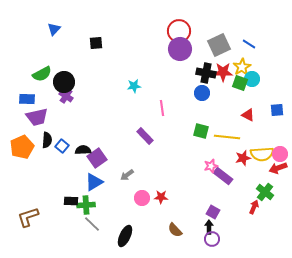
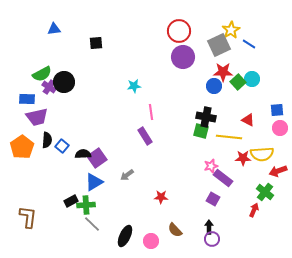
blue triangle at (54, 29): rotated 40 degrees clockwise
purple circle at (180, 49): moved 3 px right, 8 px down
yellow star at (242, 67): moved 11 px left, 37 px up
black cross at (206, 73): moved 44 px down
green square at (240, 83): moved 2 px left, 1 px up; rotated 28 degrees clockwise
blue circle at (202, 93): moved 12 px right, 7 px up
purple cross at (66, 96): moved 17 px left, 9 px up
pink line at (162, 108): moved 11 px left, 4 px down
red triangle at (248, 115): moved 5 px down
purple rectangle at (145, 136): rotated 12 degrees clockwise
yellow line at (227, 137): moved 2 px right
orange pentagon at (22, 147): rotated 10 degrees counterclockwise
black semicircle at (83, 150): moved 4 px down
pink circle at (280, 154): moved 26 px up
red star at (243, 158): rotated 14 degrees clockwise
red arrow at (278, 168): moved 3 px down
purple rectangle at (223, 176): moved 2 px down
pink circle at (142, 198): moved 9 px right, 43 px down
black rectangle at (71, 201): rotated 32 degrees counterclockwise
red arrow at (254, 207): moved 3 px down
purple square at (213, 212): moved 13 px up
brown L-shape at (28, 217): rotated 115 degrees clockwise
